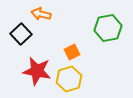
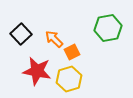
orange arrow: moved 13 px right, 25 px down; rotated 30 degrees clockwise
